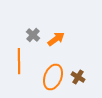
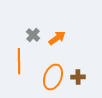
orange arrow: moved 1 px right, 1 px up
brown cross: rotated 32 degrees counterclockwise
